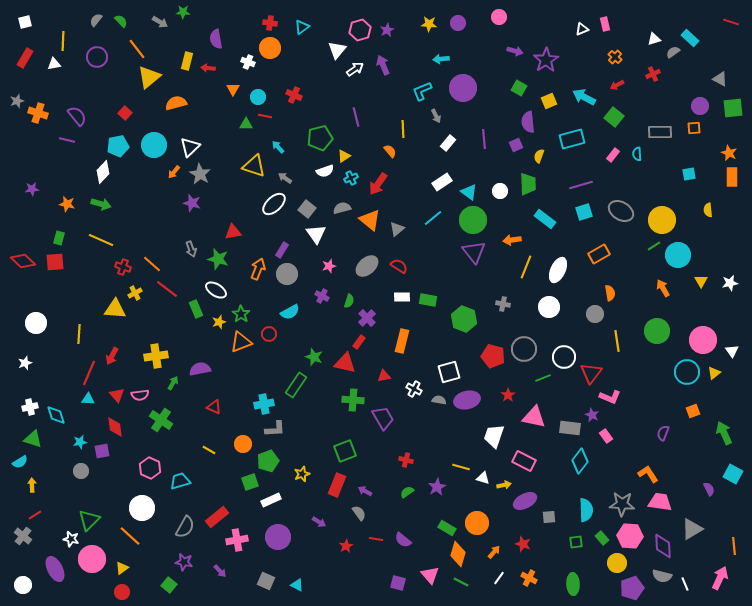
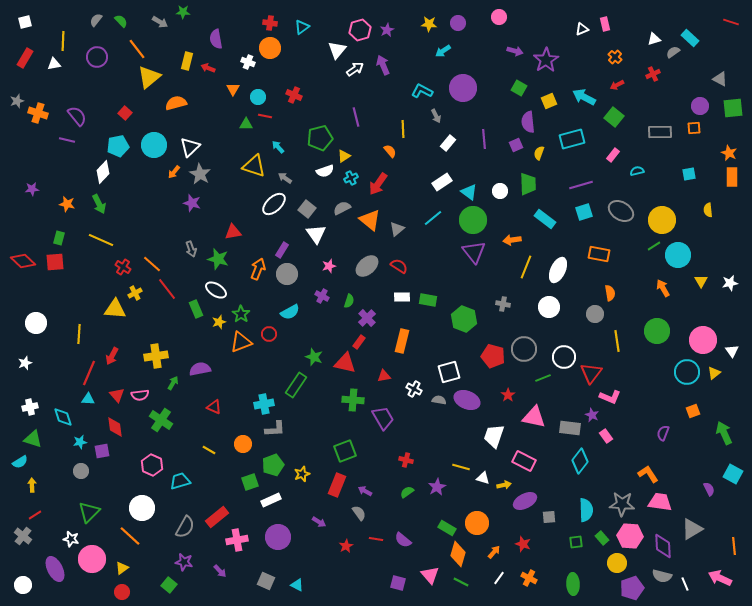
cyan arrow at (441, 59): moved 2 px right, 8 px up; rotated 28 degrees counterclockwise
red arrow at (208, 68): rotated 16 degrees clockwise
cyan L-shape at (422, 91): rotated 50 degrees clockwise
cyan semicircle at (637, 154): moved 17 px down; rotated 80 degrees clockwise
yellow semicircle at (539, 156): moved 3 px up
green arrow at (101, 204): moved 2 px left; rotated 48 degrees clockwise
gray semicircle at (342, 208): rotated 12 degrees counterclockwise
orange rectangle at (599, 254): rotated 40 degrees clockwise
red cross at (123, 267): rotated 14 degrees clockwise
red line at (167, 289): rotated 15 degrees clockwise
purple ellipse at (467, 400): rotated 35 degrees clockwise
cyan diamond at (56, 415): moved 7 px right, 2 px down
green pentagon at (268, 461): moved 5 px right, 4 px down
pink hexagon at (150, 468): moved 2 px right, 3 px up
green triangle at (89, 520): moved 8 px up
pink arrow at (720, 578): rotated 90 degrees counterclockwise
